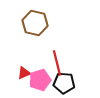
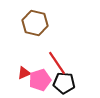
red line: rotated 20 degrees counterclockwise
